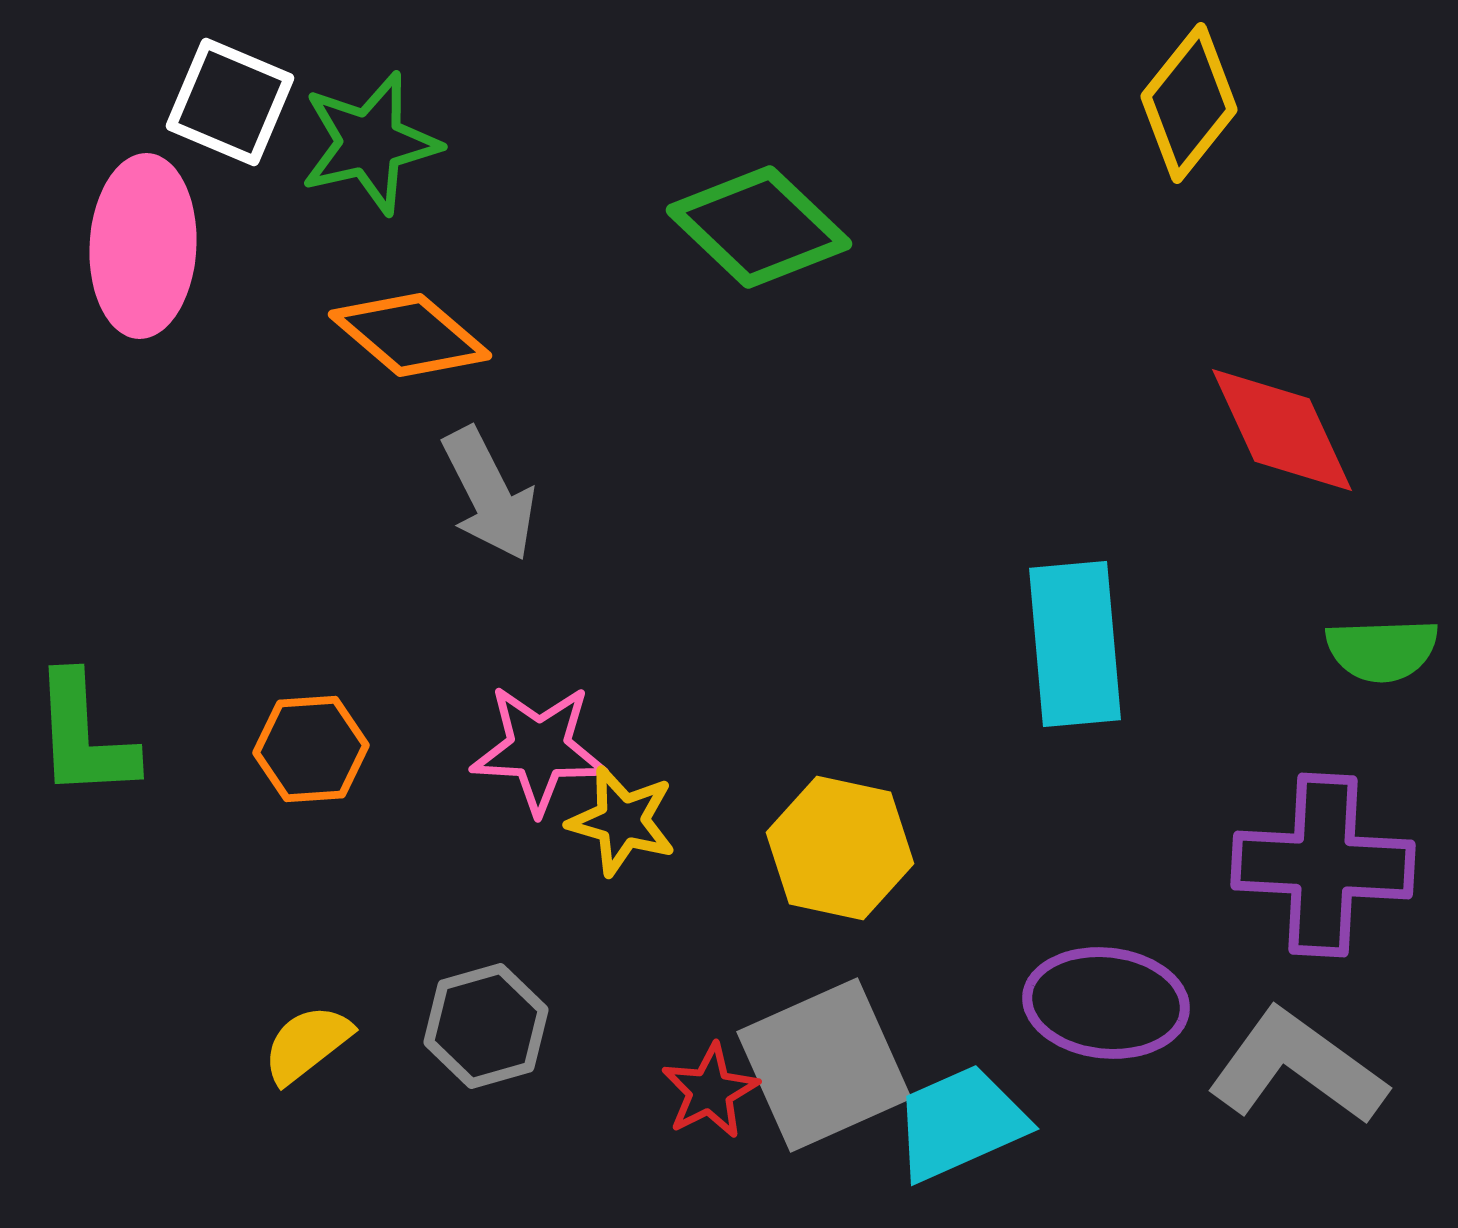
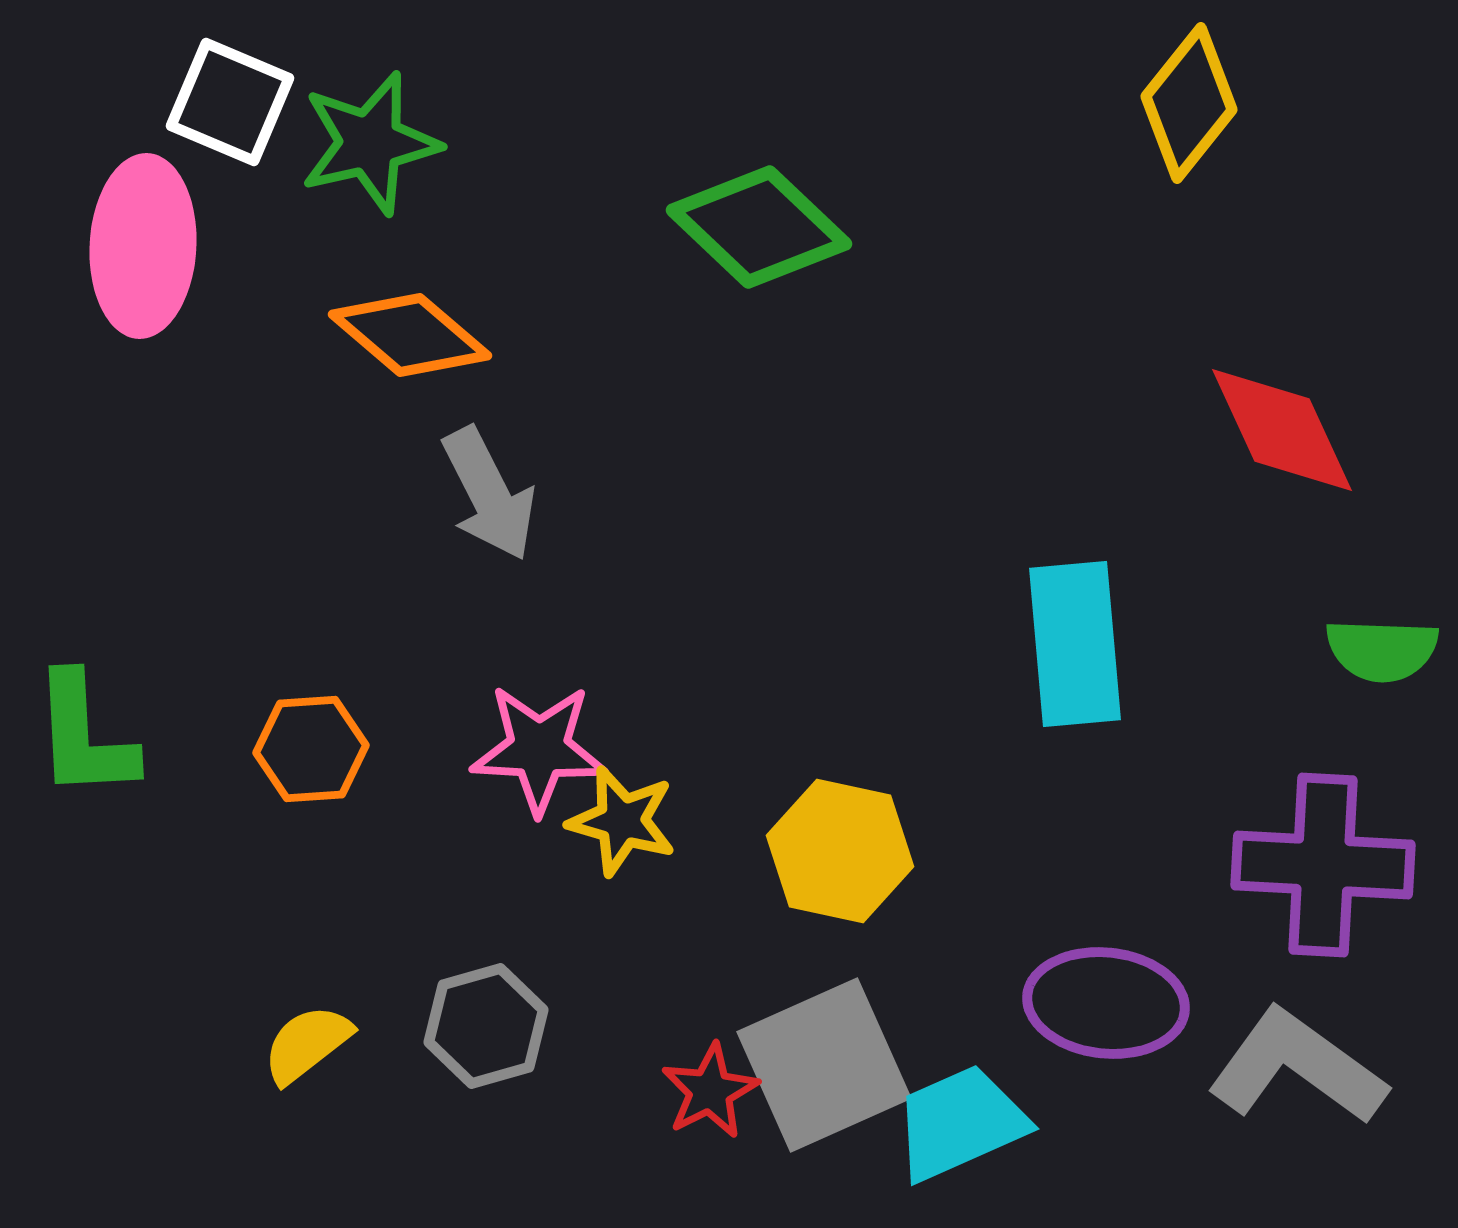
green semicircle: rotated 4 degrees clockwise
yellow hexagon: moved 3 px down
